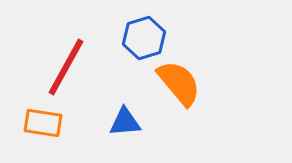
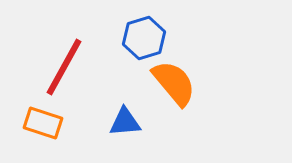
red line: moved 2 px left
orange semicircle: moved 5 px left
orange rectangle: rotated 9 degrees clockwise
